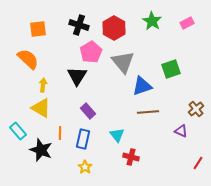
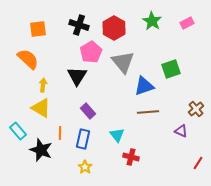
blue triangle: moved 2 px right
